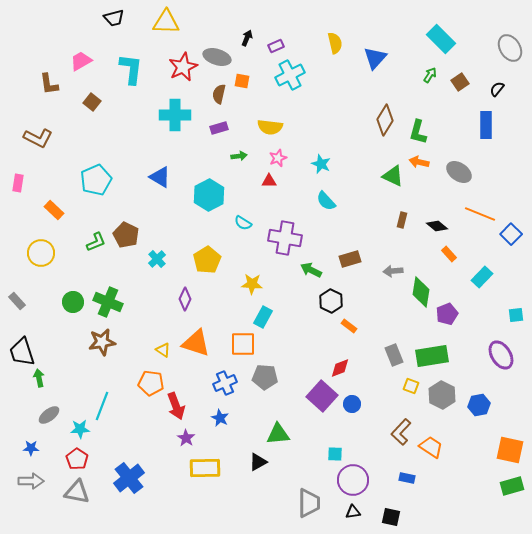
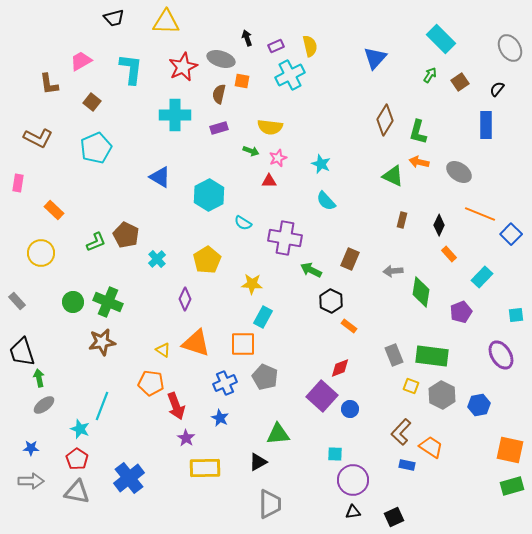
black arrow at (247, 38): rotated 42 degrees counterclockwise
yellow semicircle at (335, 43): moved 25 px left, 3 px down
gray ellipse at (217, 57): moved 4 px right, 2 px down
green arrow at (239, 156): moved 12 px right, 5 px up; rotated 28 degrees clockwise
cyan pentagon at (96, 180): moved 32 px up
black diamond at (437, 226): moved 2 px right, 1 px up; rotated 75 degrees clockwise
brown rectangle at (350, 259): rotated 50 degrees counterclockwise
purple pentagon at (447, 314): moved 14 px right, 2 px up
green rectangle at (432, 356): rotated 16 degrees clockwise
gray pentagon at (265, 377): rotated 20 degrees clockwise
blue circle at (352, 404): moved 2 px left, 5 px down
gray ellipse at (49, 415): moved 5 px left, 10 px up
cyan star at (80, 429): rotated 24 degrees clockwise
blue rectangle at (407, 478): moved 13 px up
gray trapezoid at (309, 503): moved 39 px left, 1 px down
black square at (391, 517): moved 3 px right; rotated 36 degrees counterclockwise
